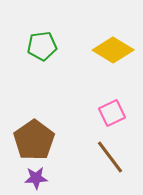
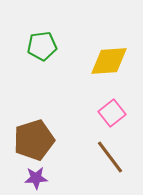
yellow diamond: moved 4 px left, 11 px down; rotated 36 degrees counterclockwise
pink square: rotated 12 degrees counterclockwise
brown pentagon: rotated 18 degrees clockwise
